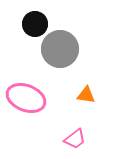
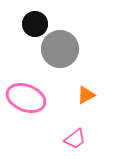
orange triangle: rotated 36 degrees counterclockwise
